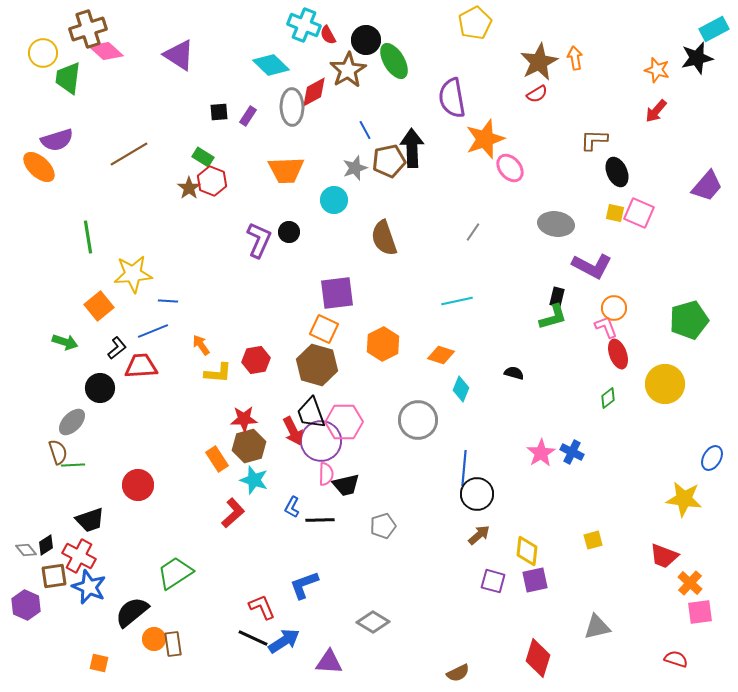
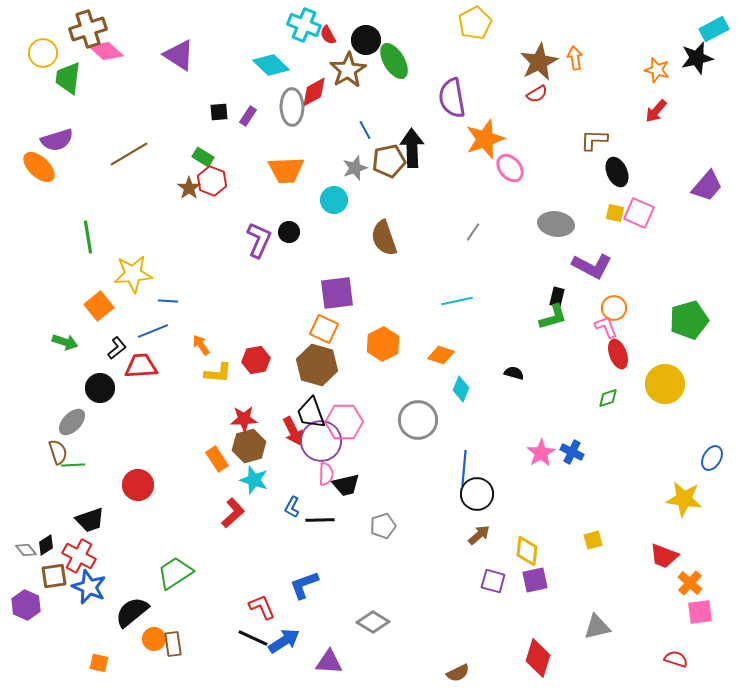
green diamond at (608, 398): rotated 20 degrees clockwise
